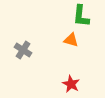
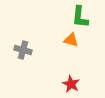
green L-shape: moved 1 px left, 1 px down
gray cross: rotated 18 degrees counterclockwise
